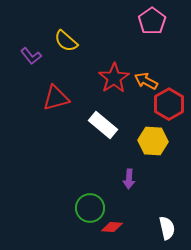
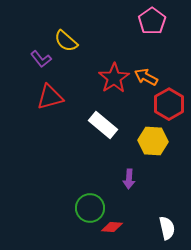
purple L-shape: moved 10 px right, 3 px down
orange arrow: moved 4 px up
red triangle: moved 6 px left, 1 px up
